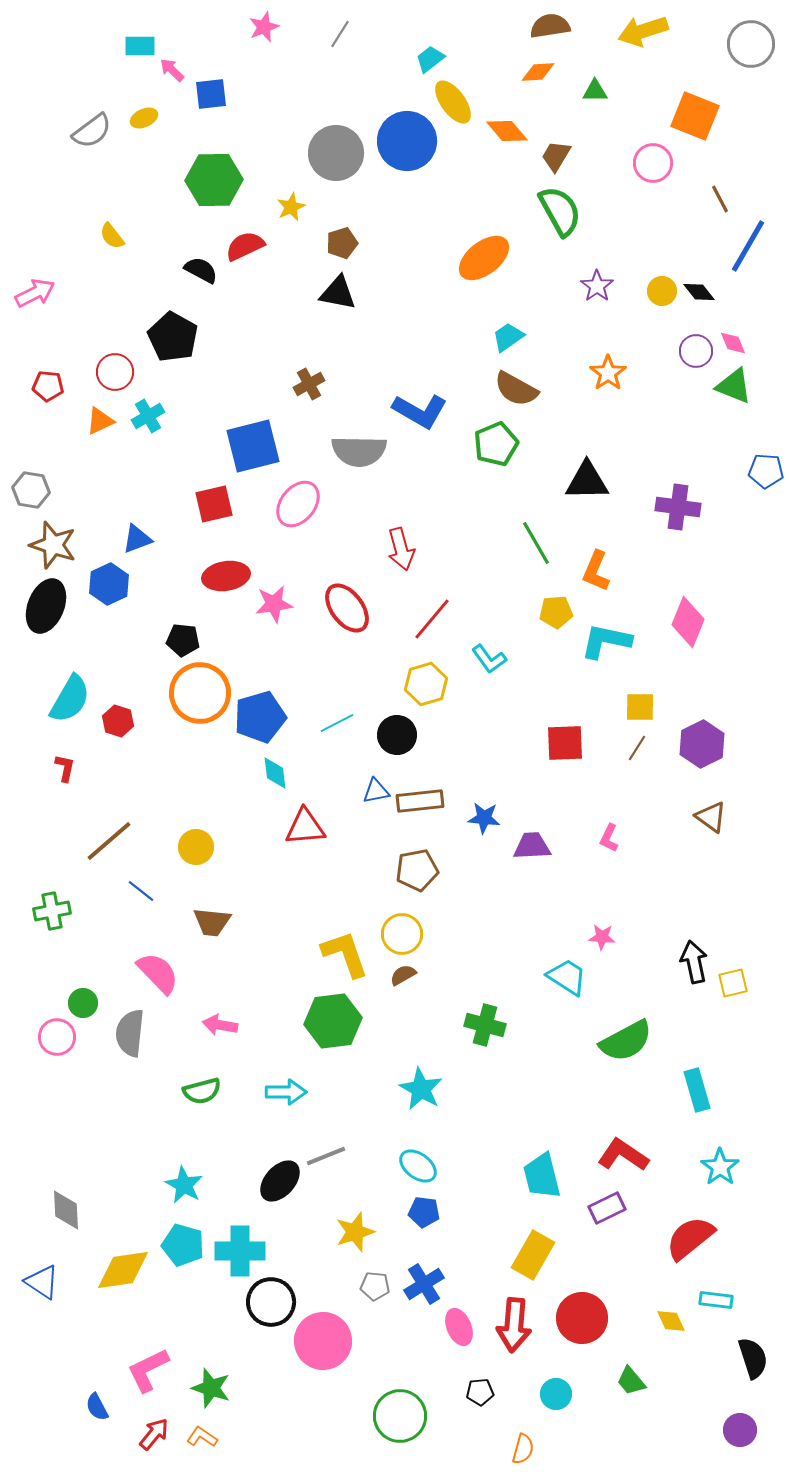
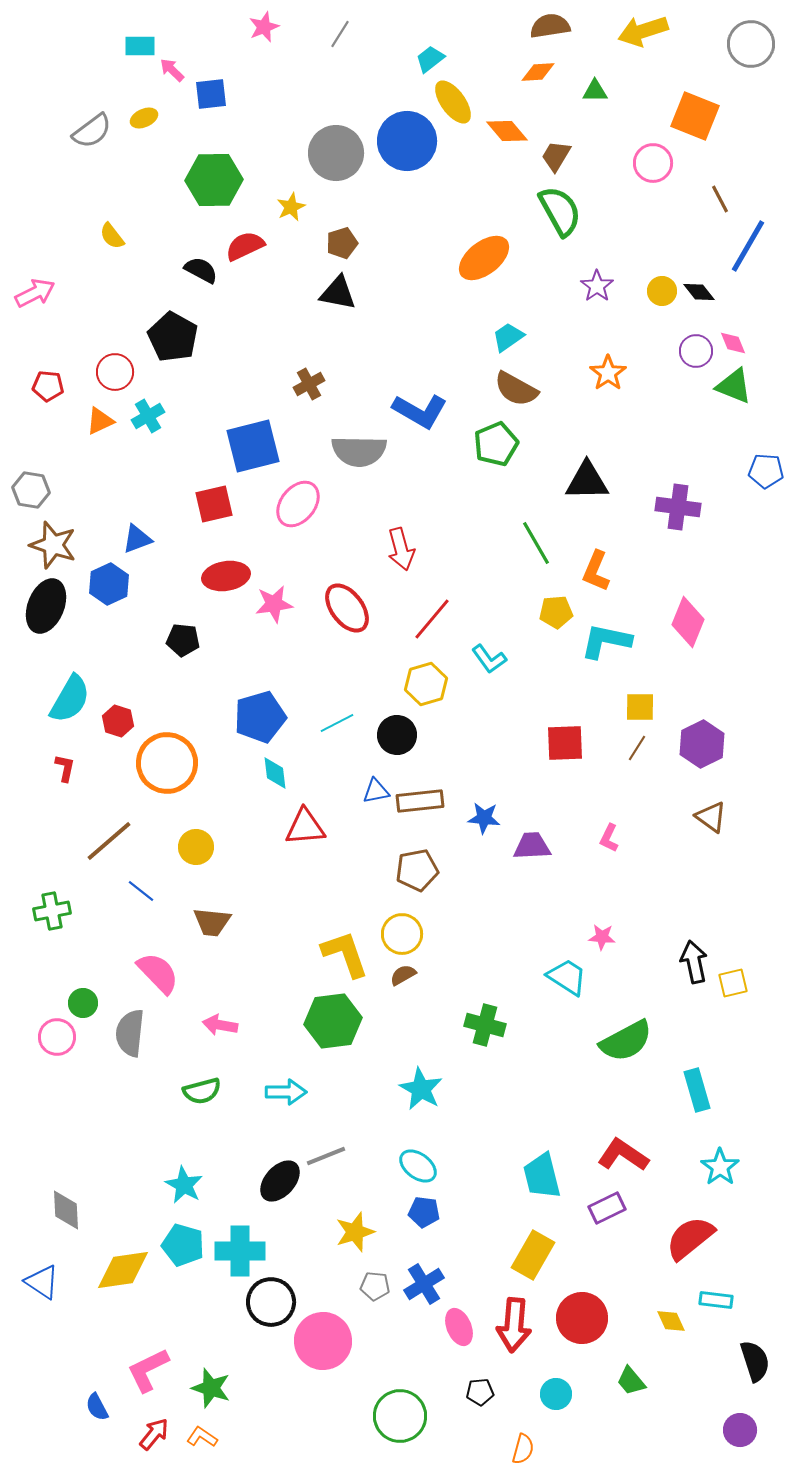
orange circle at (200, 693): moved 33 px left, 70 px down
black semicircle at (753, 1358): moved 2 px right, 3 px down
